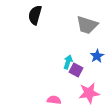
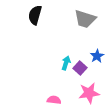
gray trapezoid: moved 2 px left, 6 px up
cyan arrow: moved 2 px left, 1 px down
purple square: moved 4 px right, 2 px up; rotated 16 degrees clockwise
